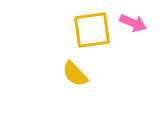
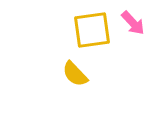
pink arrow: rotated 24 degrees clockwise
